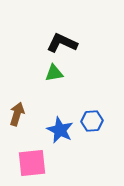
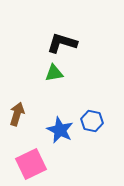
black L-shape: rotated 8 degrees counterclockwise
blue hexagon: rotated 15 degrees clockwise
pink square: moved 1 px left, 1 px down; rotated 20 degrees counterclockwise
